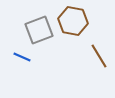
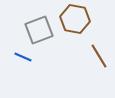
brown hexagon: moved 2 px right, 2 px up
blue line: moved 1 px right
